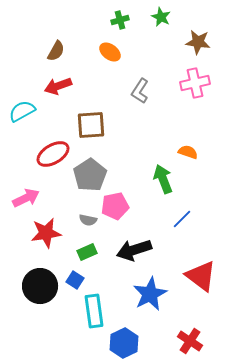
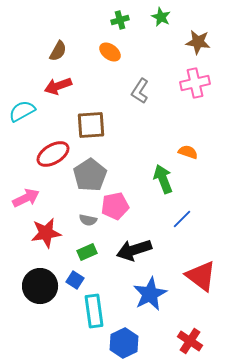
brown semicircle: moved 2 px right
